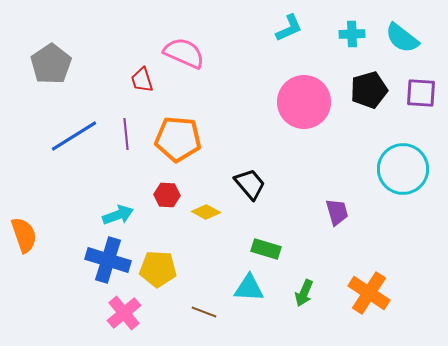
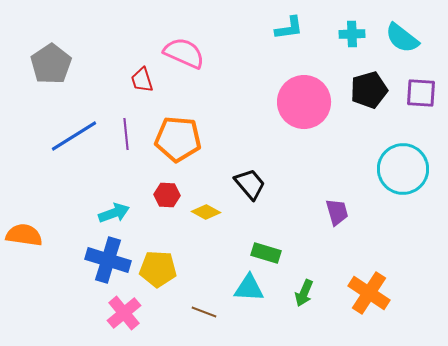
cyan L-shape: rotated 16 degrees clockwise
cyan arrow: moved 4 px left, 2 px up
orange semicircle: rotated 63 degrees counterclockwise
green rectangle: moved 4 px down
